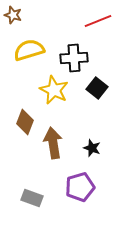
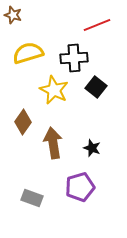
red line: moved 1 px left, 4 px down
yellow semicircle: moved 1 px left, 3 px down
black square: moved 1 px left, 1 px up
brown diamond: moved 2 px left; rotated 15 degrees clockwise
